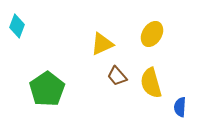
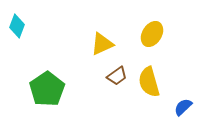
brown trapezoid: rotated 85 degrees counterclockwise
yellow semicircle: moved 2 px left, 1 px up
blue semicircle: moved 3 px right; rotated 42 degrees clockwise
